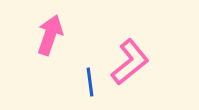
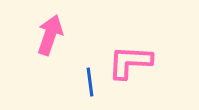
pink L-shape: rotated 138 degrees counterclockwise
